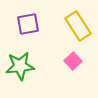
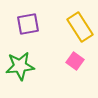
yellow rectangle: moved 2 px right, 1 px down
pink square: moved 2 px right; rotated 12 degrees counterclockwise
